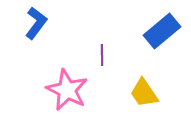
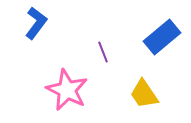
blue rectangle: moved 6 px down
purple line: moved 1 px right, 3 px up; rotated 20 degrees counterclockwise
yellow trapezoid: moved 1 px down
